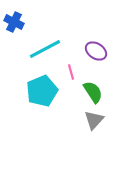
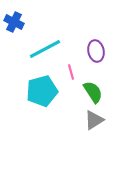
purple ellipse: rotated 45 degrees clockwise
cyan pentagon: rotated 8 degrees clockwise
gray triangle: rotated 15 degrees clockwise
